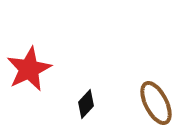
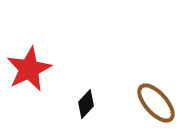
brown ellipse: rotated 15 degrees counterclockwise
